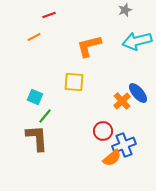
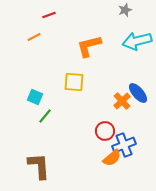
red circle: moved 2 px right
brown L-shape: moved 2 px right, 28 px down
